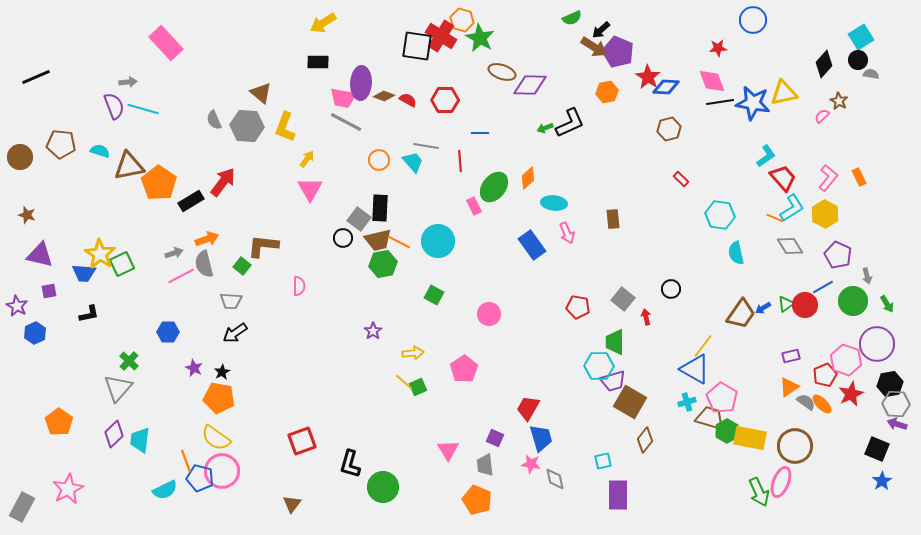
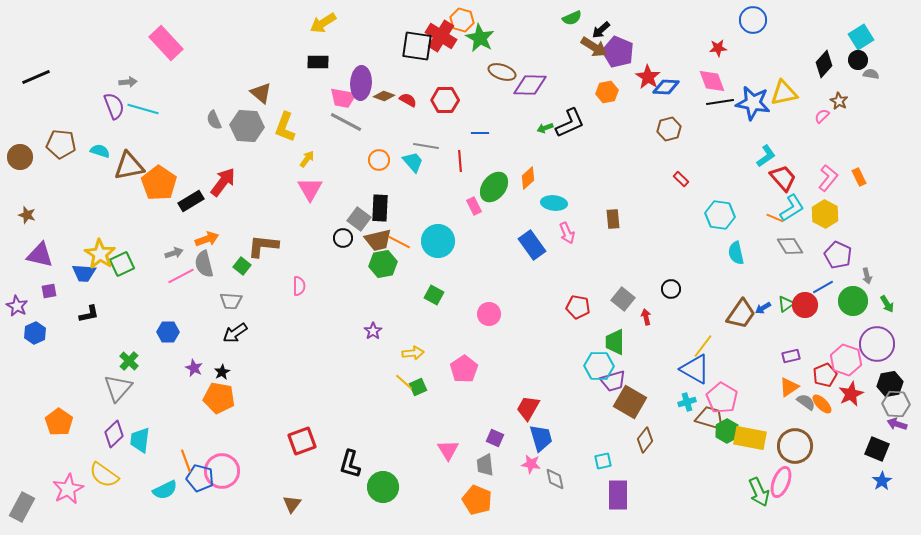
yellow semicircle at (216, 438): moved 112 px left, 37 px down
